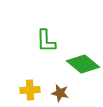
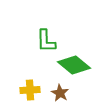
green diamond: moved 9 px left, 1 px down
brown star: rotated 18 degrees clockwise
